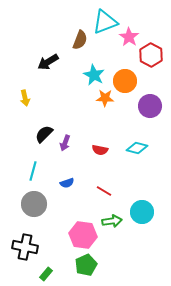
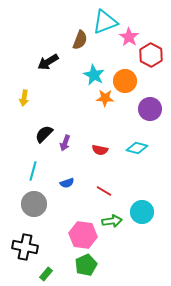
yellow arrow: moved 1 px left; rotated 21 degrees clockwise
purple circle: moved 3 px down
